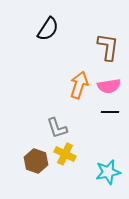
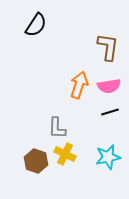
black semicircle: moved 12 px left, 4 px up
black line: rotated 18 degrees counterclockwise
gray L-shape: rotated 20 degrees clockwise
cyan star: moved 15 px up
